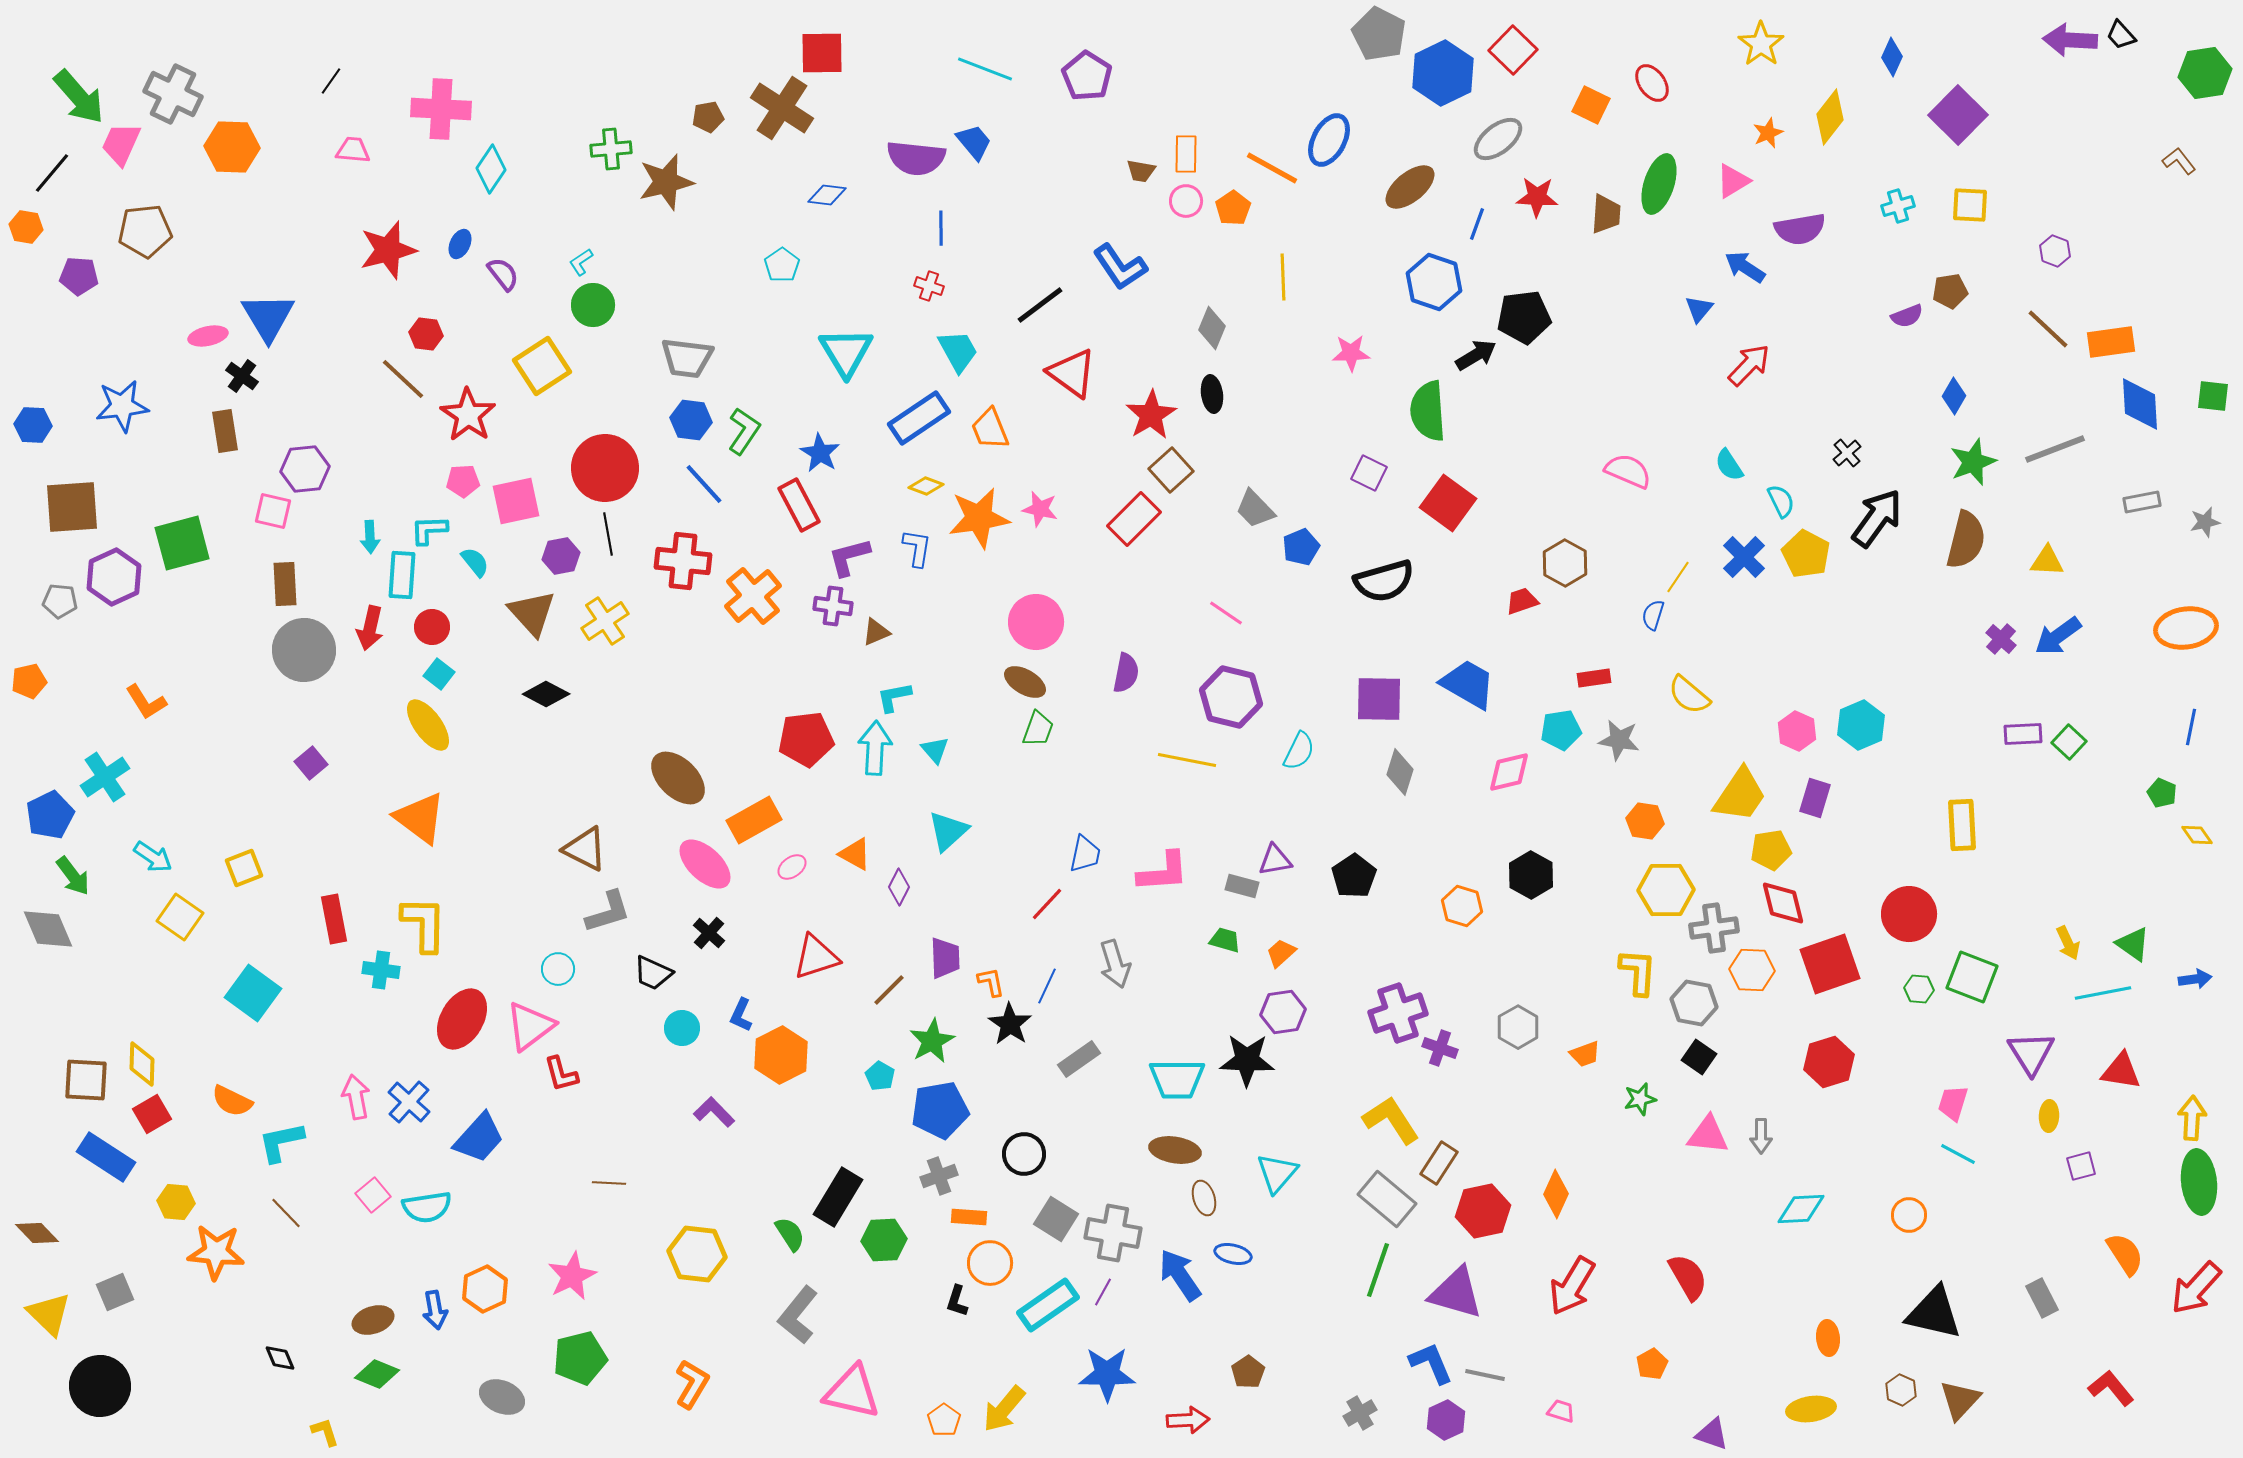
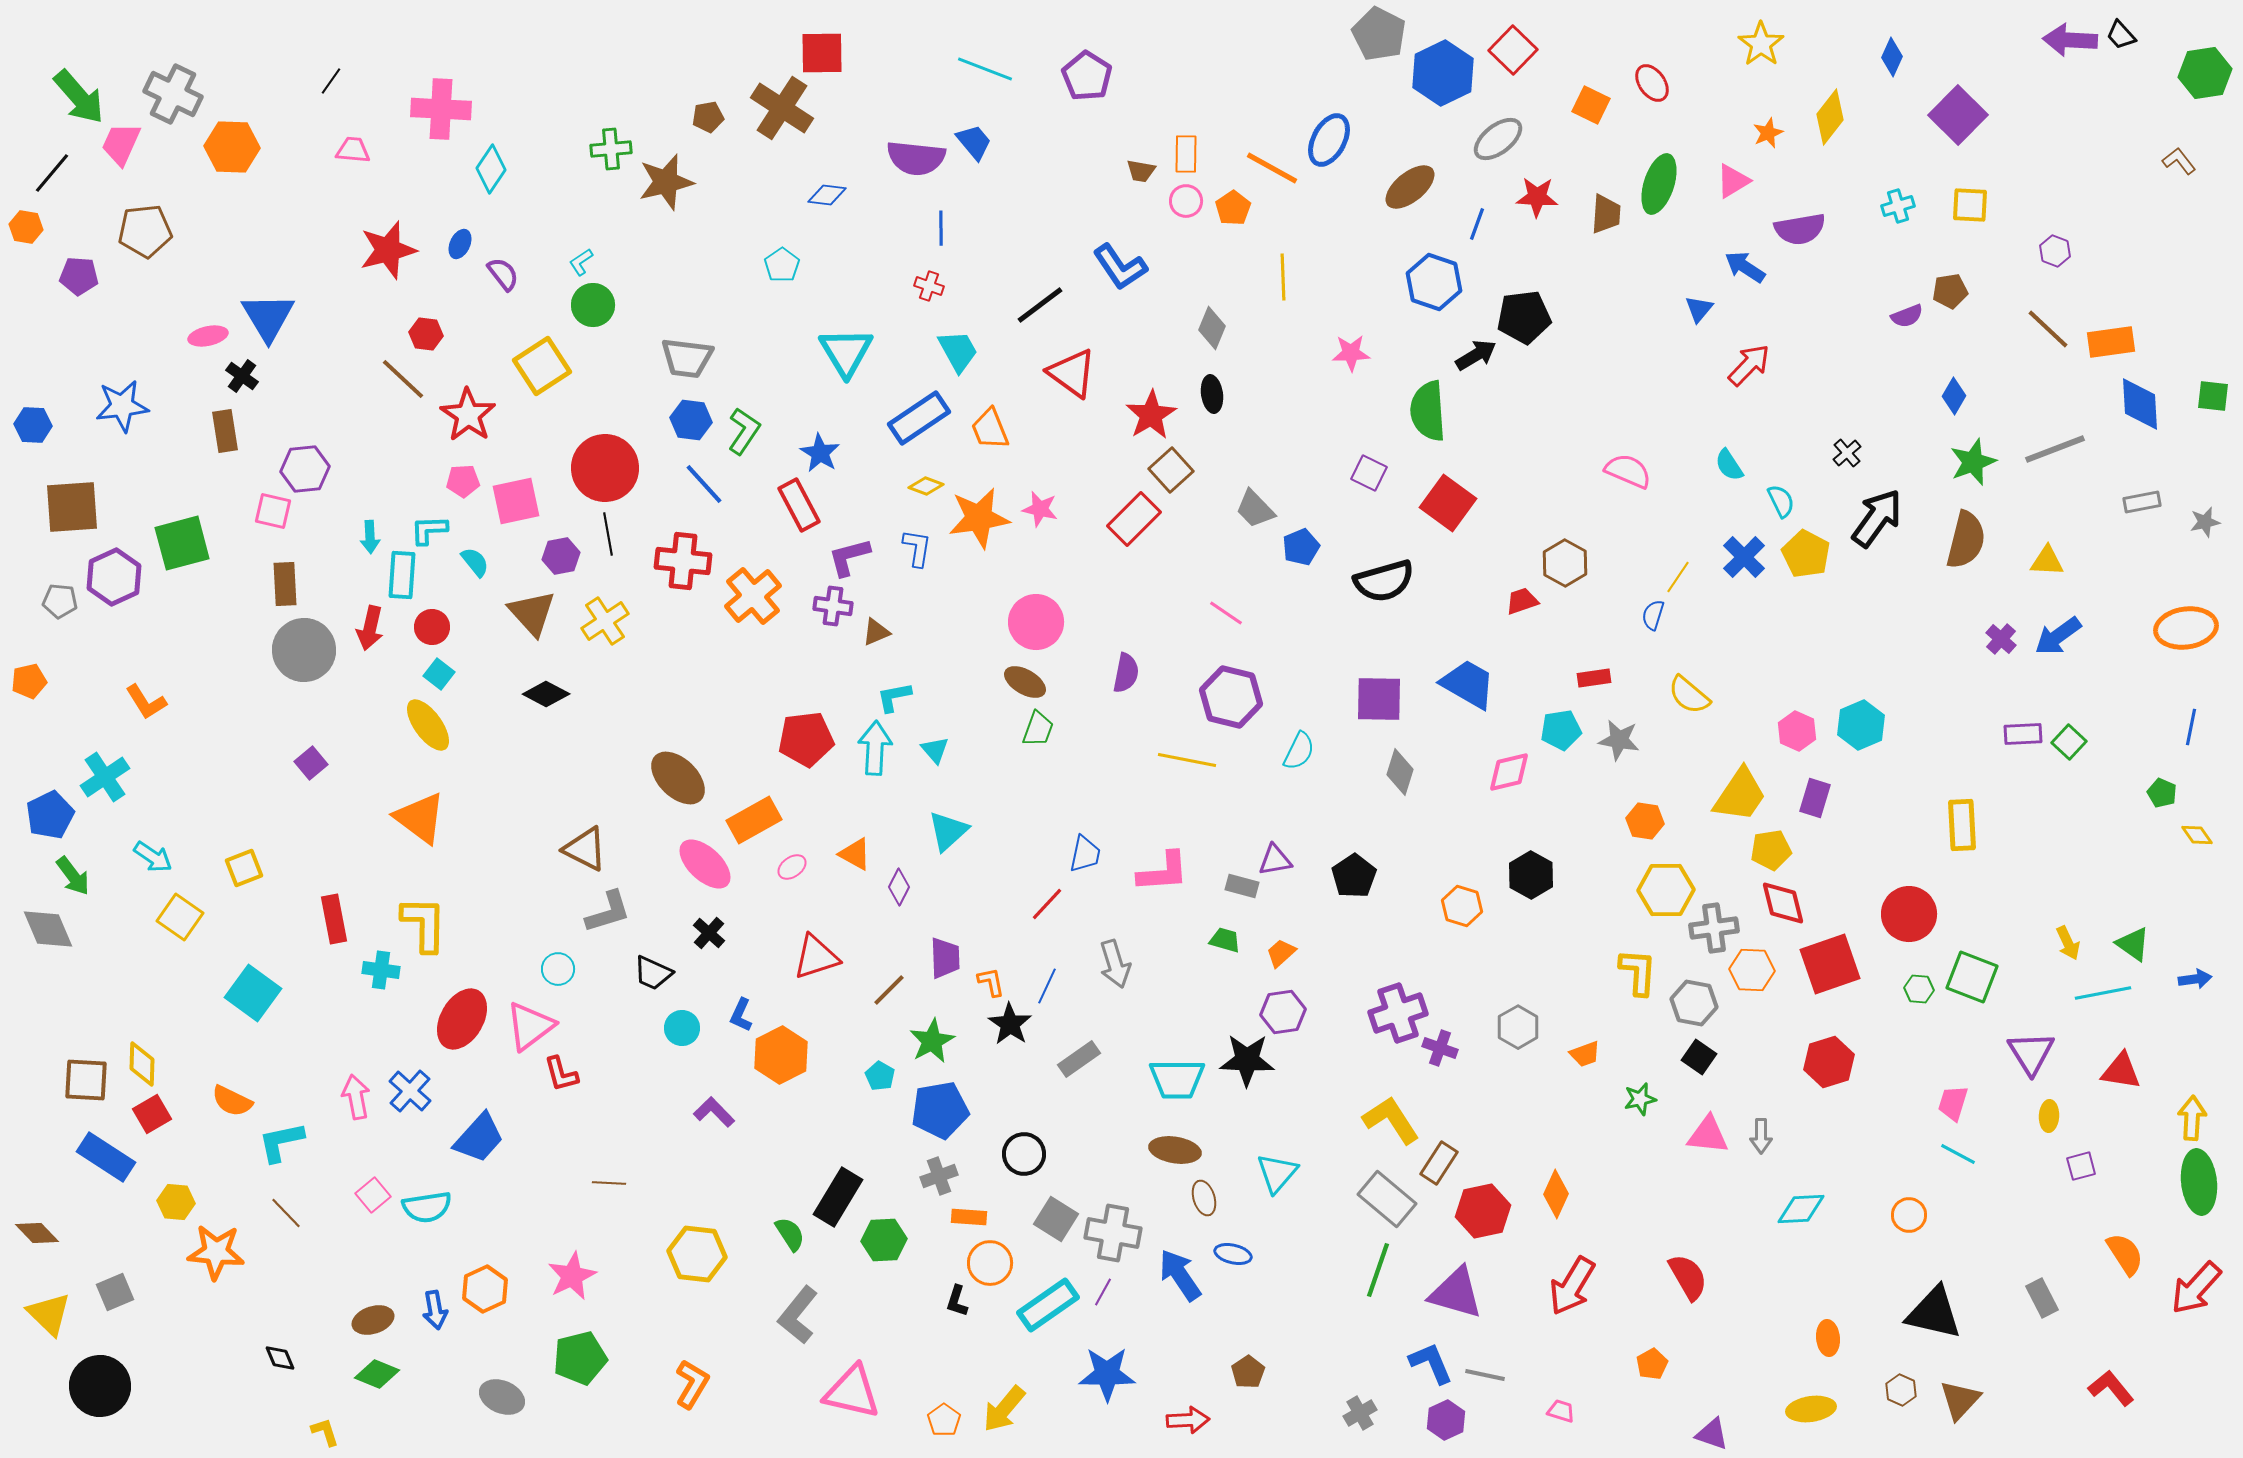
blue cross at (409, 1102): moved 1 px right, 11 px up
